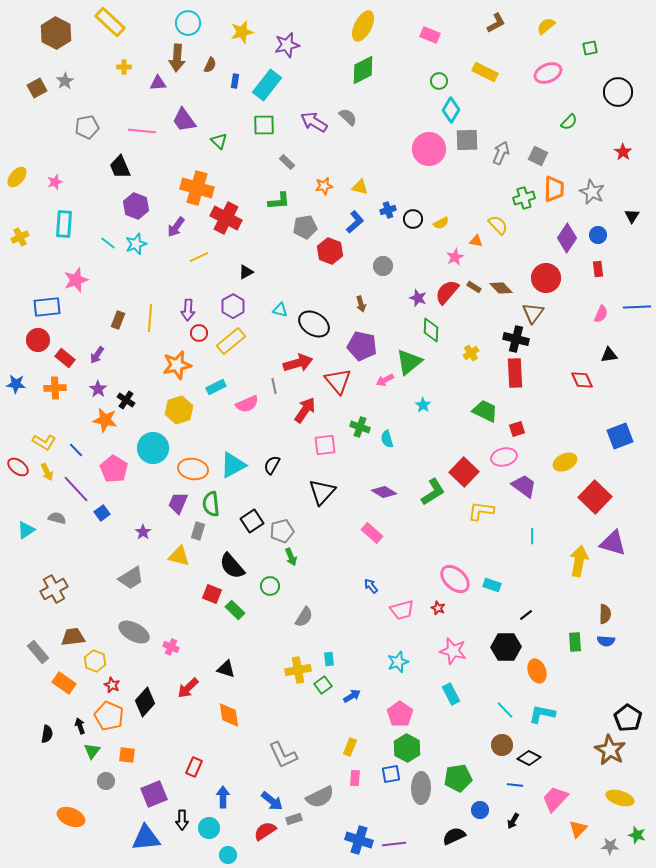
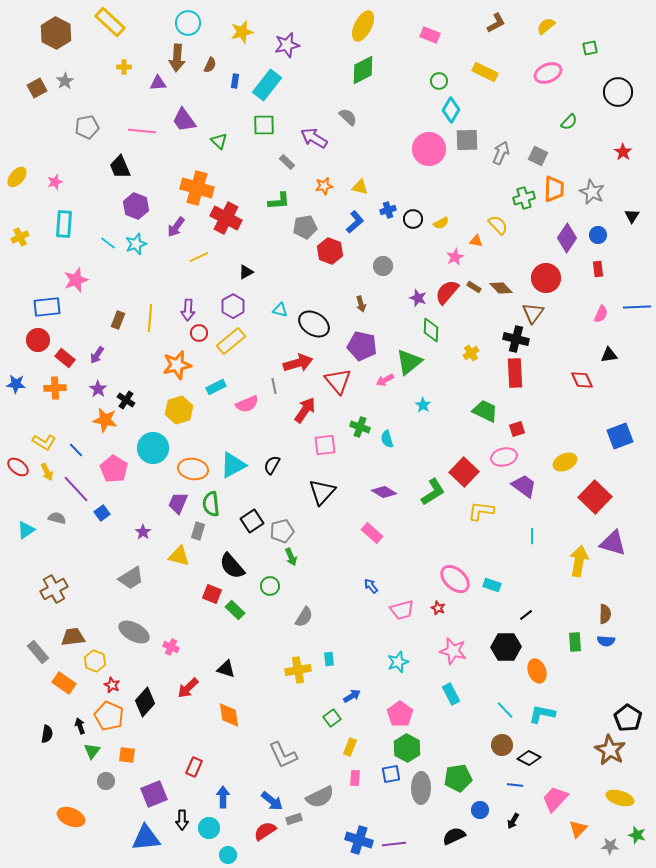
purple arrow at (314, 122): moved 16 px down
green square at (323, 685): moved 9 px right, 33 px down
